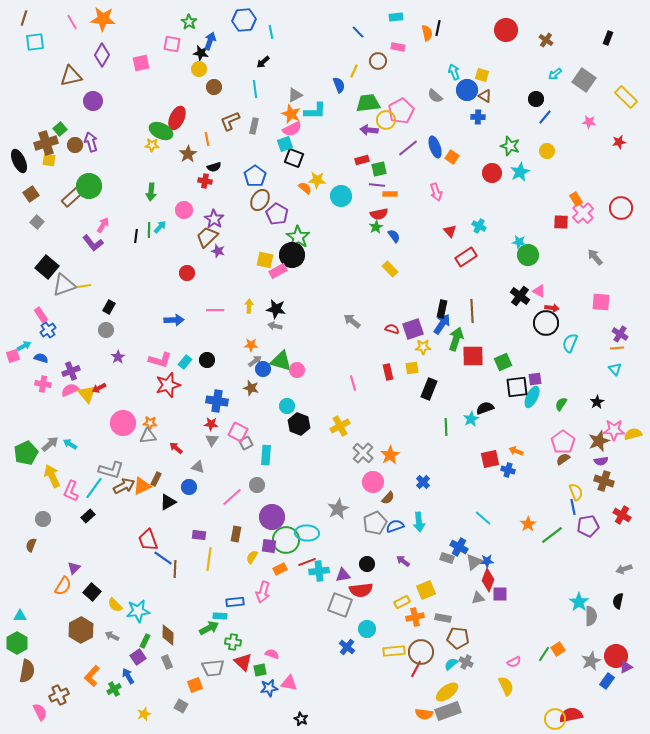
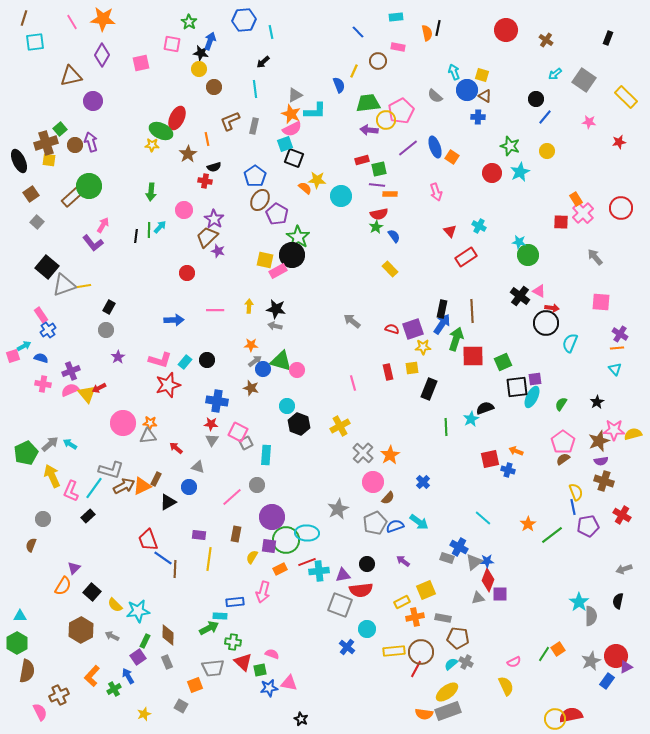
cyan arrow at (419, 522): rotated 48 degrees counterclockwise
